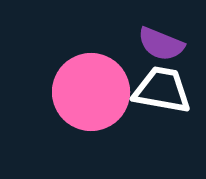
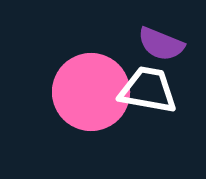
white trapezoid: moved 14 px left
